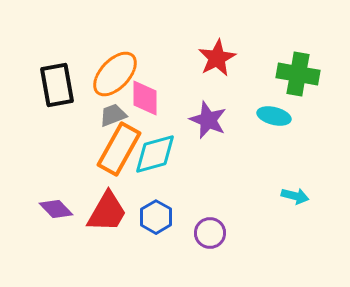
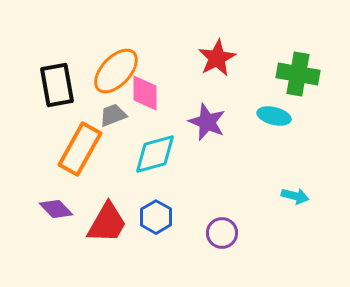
orange ellipse: moved 1 px right, 3 px up
pink diamond: moved 5 px up
purple star: moved 1 px left, 2 px down
orange rectangle: moved 39 px left
red trapezoid: moved 11 px down
purple circle: moved 12 px right
